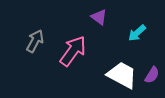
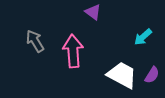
purple triangle: moved 6 px left, 5 px up
cyan arrow: moved 6 px right, 4 px down
gray arrow: rotated 60 degrees counterclockwise
pink arrow: rotated 40 degrees counterclockwise
